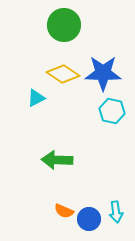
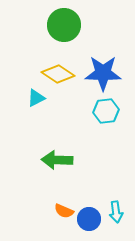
yellow diamond: moved 5 px left
cyan hexagon: moved 6 px left; rotated 20 degrees counterclockwise
